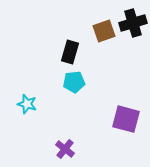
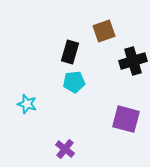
black cross: moved 38 px down
